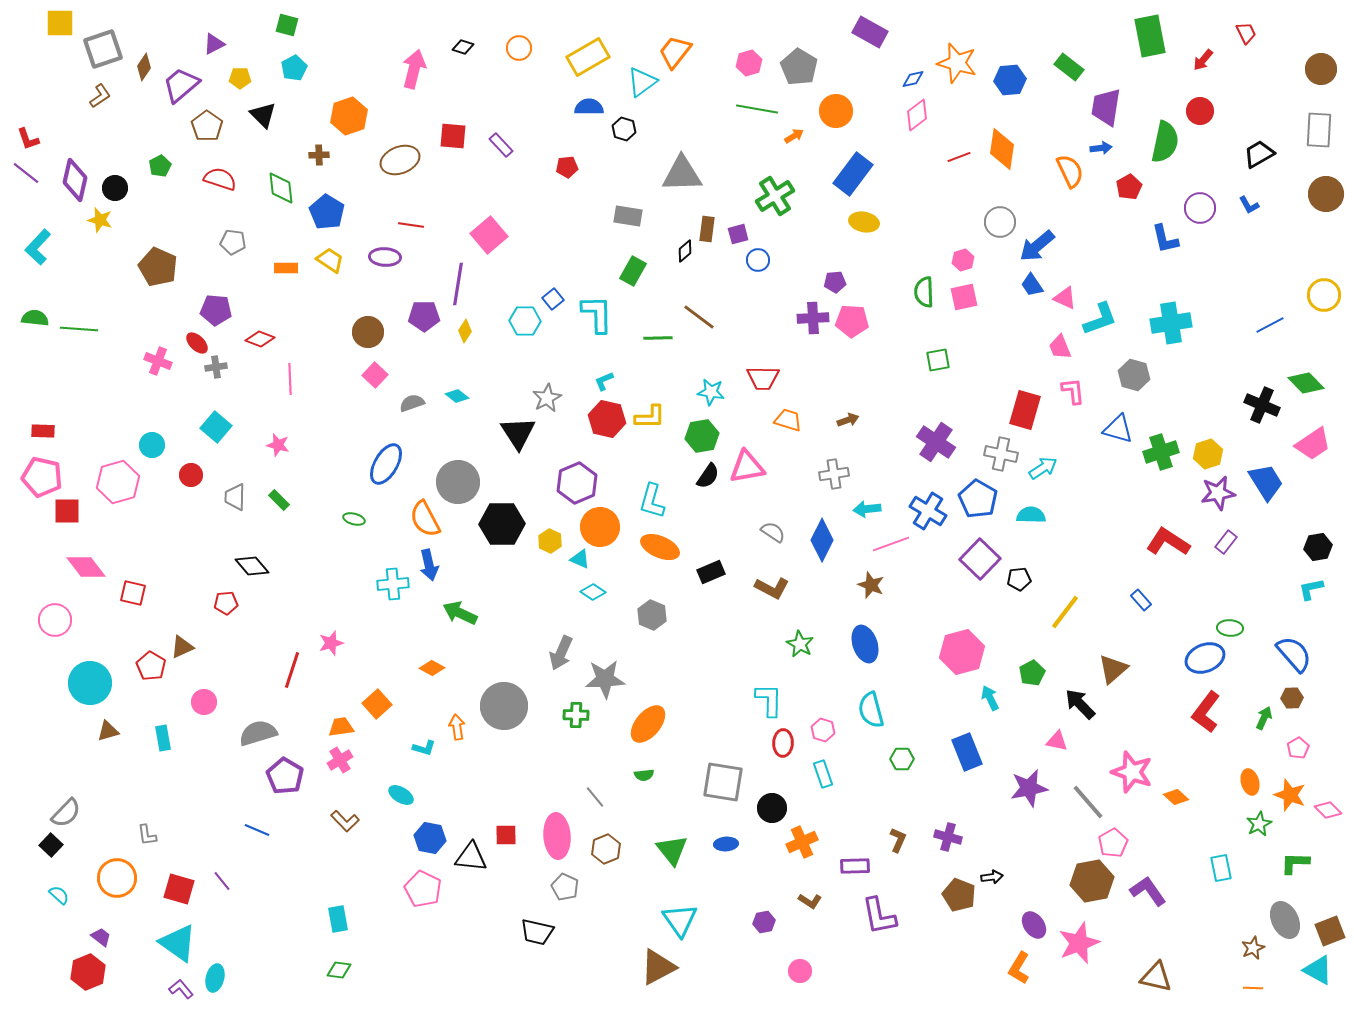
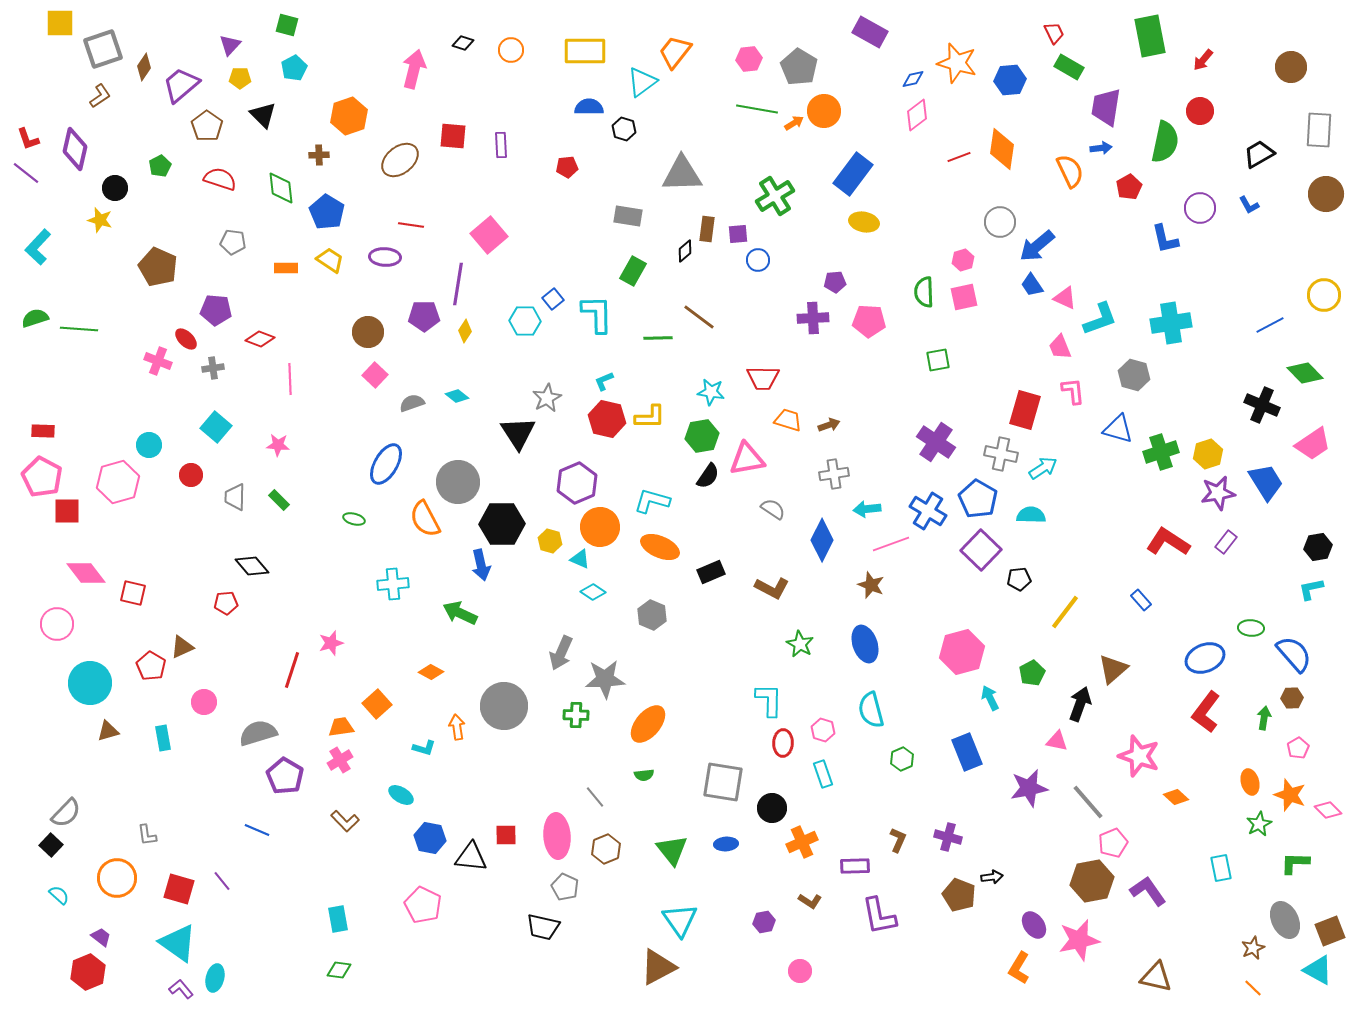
red trapezoid at (1246, 33): moved 192 px left
purple triangle at (214, 44): moved 16 px right, 1 px down; rotated 20 degrees counterclockwise
black diamond at (463, 47): moved 4 px up
orange circle at (519, 48): moved 8 px left, 2 px down
yellow rectangle at (588, 57): moved 3 px left, 6 px up; rotated 30 degrees clockwise
pink hexagon at (749, 63): moved 4 px up; rotated 10 degrees clockwise
green rectangle at (1069, 67): rotated 8 degrees counterclockwise
brown circle at (1321, 69): moved 30 px left, 2 px up
orange circle at (836, 111): moved 12 px left
orange arrow at (794, 136): moved 13 px up
purple rectangle at (501, 145): rotated 40 degrees clockwise
brown ellipse at (400, 160): rotated 18 degrees counterclockwise
purple diamond at (75, 180): moved 31 px up
purple square at (738, 234): rotated 10 degrees clockwise
green semicircle at (35, 318): rotated 24 degrees counterclockwise
pink pentagon at (852, 321): moved 17 px right
red ellipse at (197, 343): moved 11 px left, 4 px up
gray cross at (216, 367): moved 3 px left, 1 px down
green diamond at (1306, 383): moved 1 px left, 10 px up
brown arrow at (848, 420): moved 19 px left, 5 px down
cyan circle at (152, 445): moved 3 px left
pink star at (278, 445): rotated 10 degrees counterclockwise
pink triangle at (747, 467): moved 8 px up
pink pentagon at (42, 477): rotated 15 degrees clockwise
cyan L-shape at (652, 501): rotated 90 degrees clockwise
gray semicircle at (773, 532): moved 23 px up
yellow hexagon at (550, 541): rotated 10 degrees counterclockwise
purple square at (980, 559): moved 1 px right, 9 px up
blue arrow at (429, 565): moved 52 px right
pink diamond at (86, 567): moved 6 px down
pink circle at (55, 620): moved 2 px right, 4 px down
green ellipse at (1230, 628): moved 21 px right
orange diamond at (432, 668): moved 1 px left, 4 px down
black arrow at (1080, 704): rotated 64 degrees clockwise
green arrow at (1264, 718): rotated 15 degrees counterclockwise
green hexagon at (902, 759): rotated 25 degrees counterclockwise
pink star at (1132, 772): moved 7 px right, 16 px up
pink pentagon at (1113, 843): rotated 8 degrees clockwise
pink pentagon at (423, 889): moved 16 px down
black trapezoid at (537, 932): moved 6 px right, 5 px up
pink star at (1079, 943): moved 3 px up; rotated 9 degrees clockwise
orange line at (1253, 988): rotated 42 degrees clockwise
